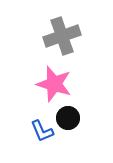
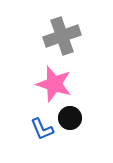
black circle: moved 2 px right
blue L-shape: moved 2 px up
